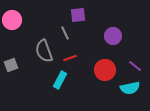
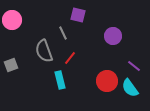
purple square: rotated 21 degrees clockwise
gray line: moved 2 px left
red line: rotated 32 degrees counterclockwise
purple line: moved 1 px left
red circle: moved 2 px right, 11 px down
cyan rectangle: rotated 42 degrees counterclockwise
cyan semicircle: rotated 66 degrees clockwise
